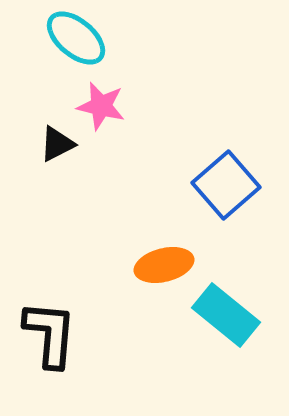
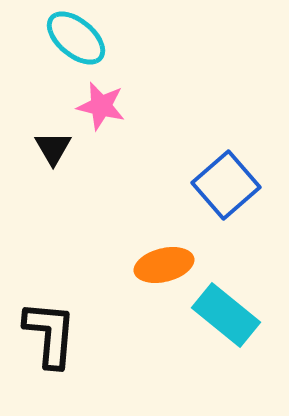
black triangle: moved 4 px left, 4 px down; rotated 33 degrees counterclockwise
